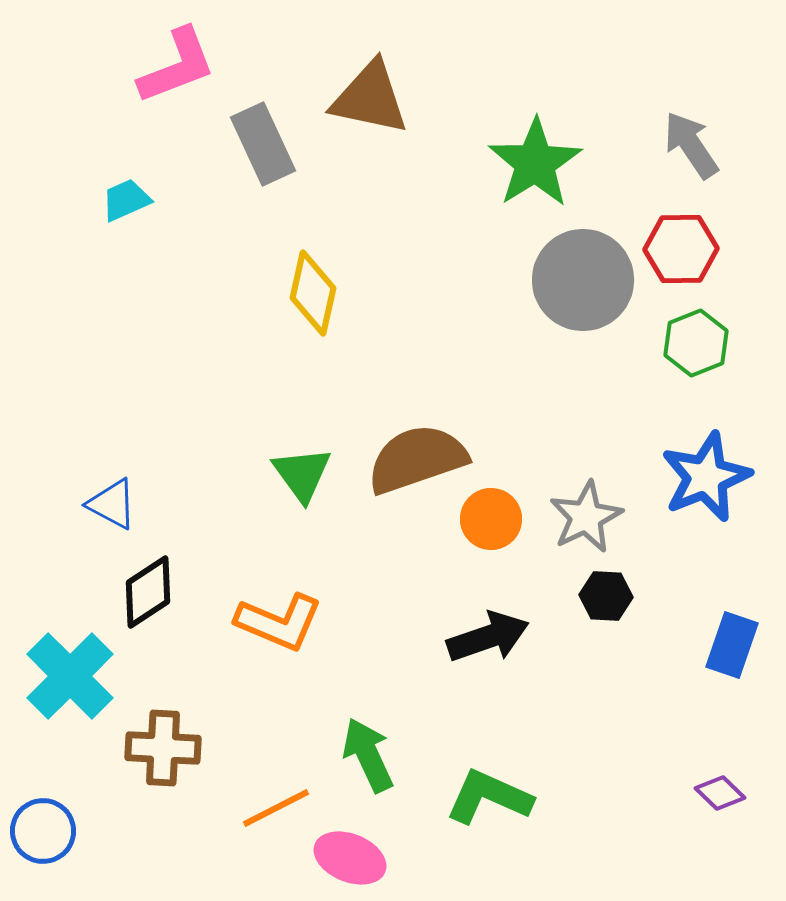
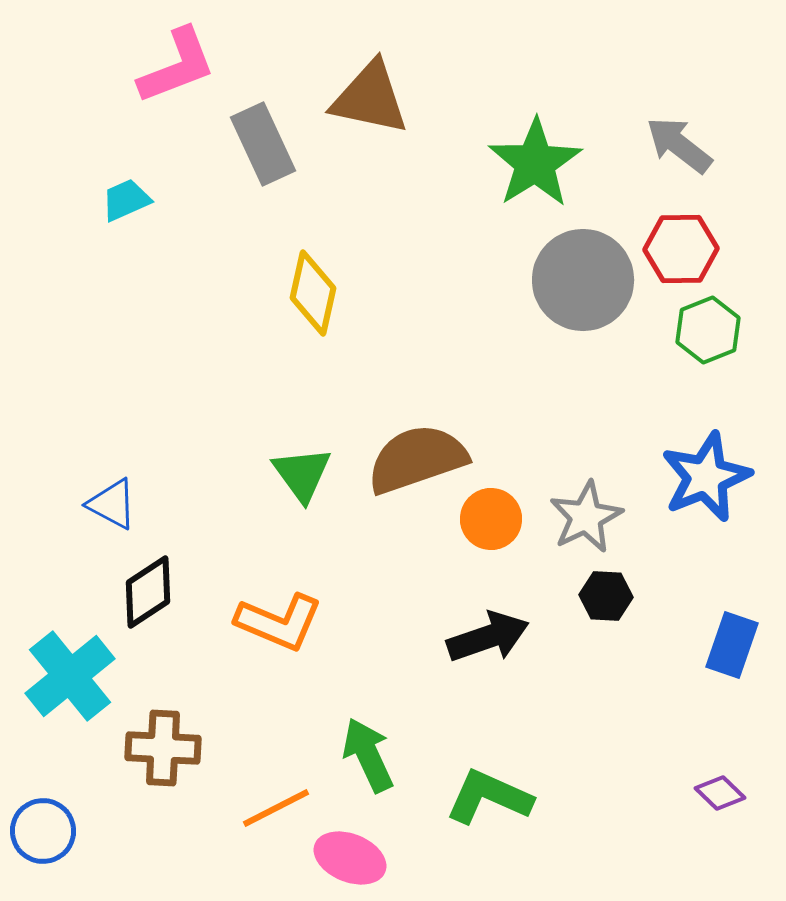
gray arrow: moved 12 px left; rotated 18 degrees counterclockwise
green hexagon: moved 12 px right, 13 px up
cyan cross: rotated 6 degrees clockwise
